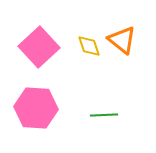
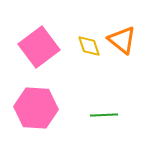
pink square: rotated 6 degrees clockwise
